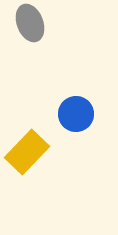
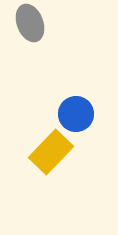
yellow rectangle: moved 24 px right
